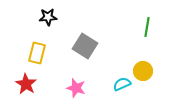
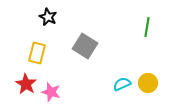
black star: rotated 30 degrees clockwise
yellow circle: moved 5 px right, 12 px down
pink star: moved 25 px left, 4 px down
